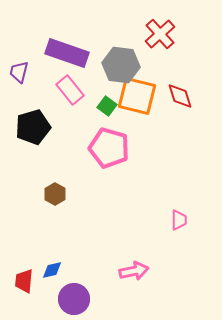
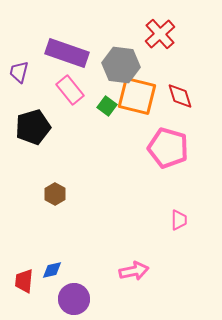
pink pentagon: moved 59 px right
